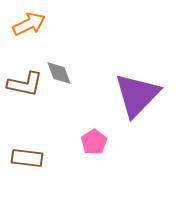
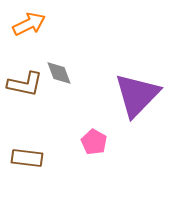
pink pentagon: rotated 10 degrees counterclockwise
